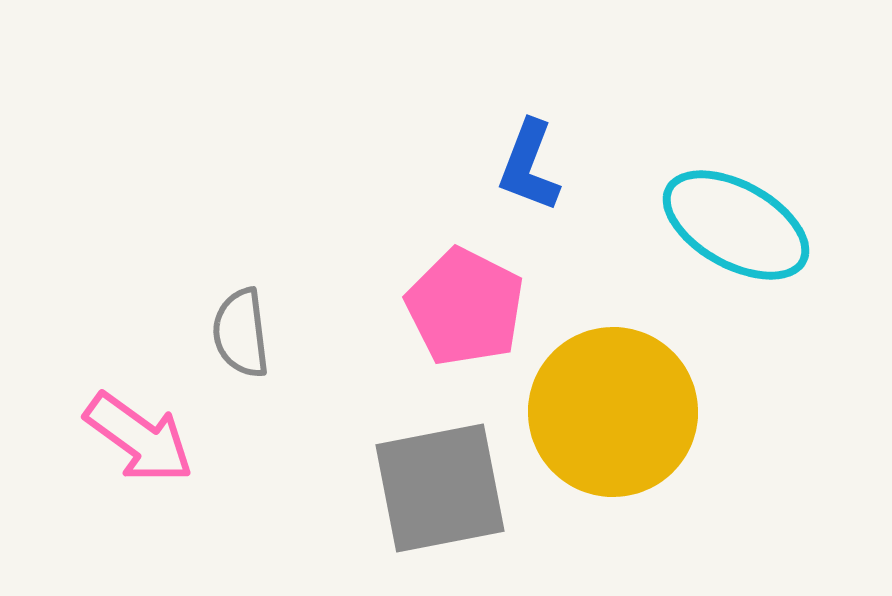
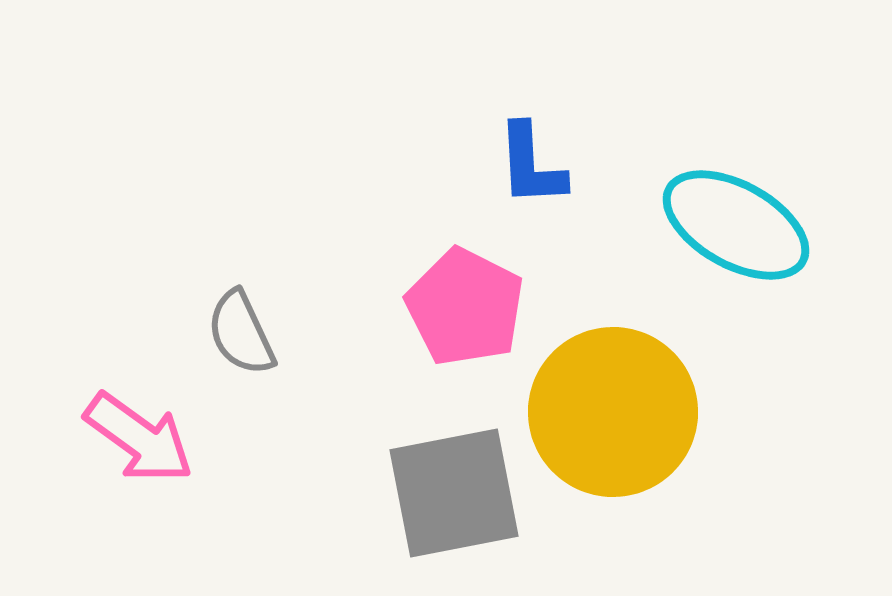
blue L-shape: moved 2 px right, 1 px up; rotated 24 degrees counterclockwise
gray semicircle: rotated 18 degrees counterclockwise
gray square: moved 14 px right, 5 px down
